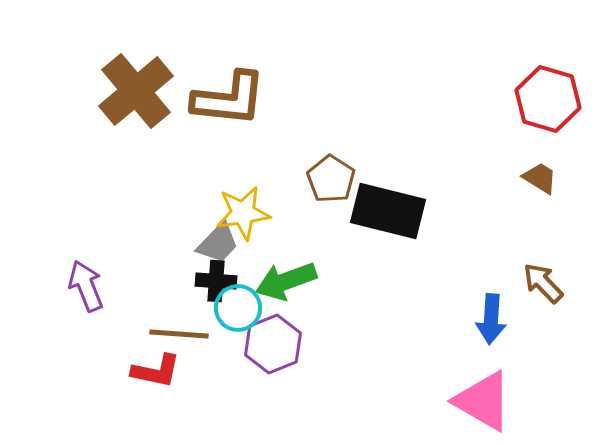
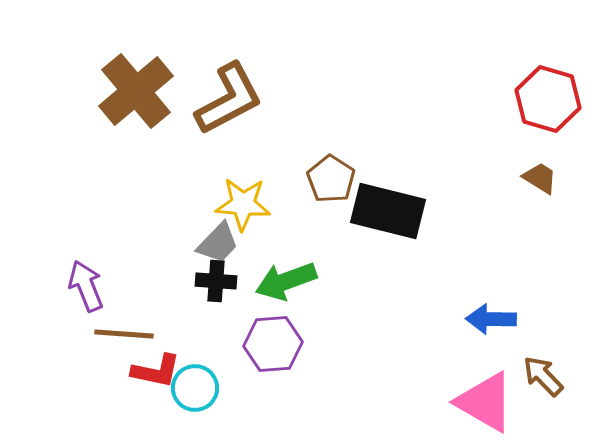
brown L-shape: rotated 34 degrees counterclockwise
yellow star: moved 9 px up; rotated 12 degrees clockwise
brown arrow: moved 93 px down
cyan circle: moved 43 px left, 80 px down
blue arrow: rotated 87 degrees clockwise
brown line: moved 55 px left
purple hexagon: rotated 18 degrees clockwise
pink triangle: moved 2 px right, 1 px down
